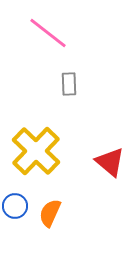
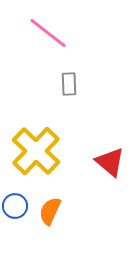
orange semicircle: moved 2 px up
